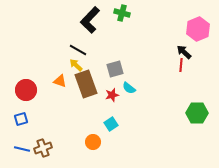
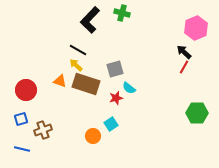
pink hexagon: moved 2 px left, 1 px up
red line: moved 3 px right, 2 px down; rotated 24 degrees clockwise
brown rectangle: rotated 52 degrees counterclockwise
red star: moved 4 px right, 3 px down
orange circle: moved 6 px up
brown cross: moved 18 px up
